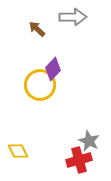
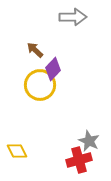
brown arrow: moved 2 px left, 21 px down
yellow diamond: moved 1 px left
